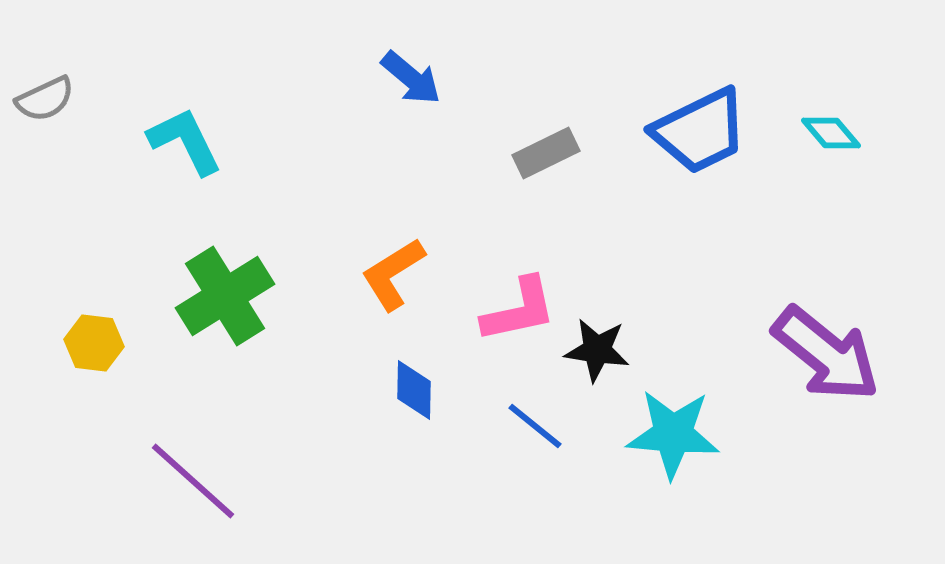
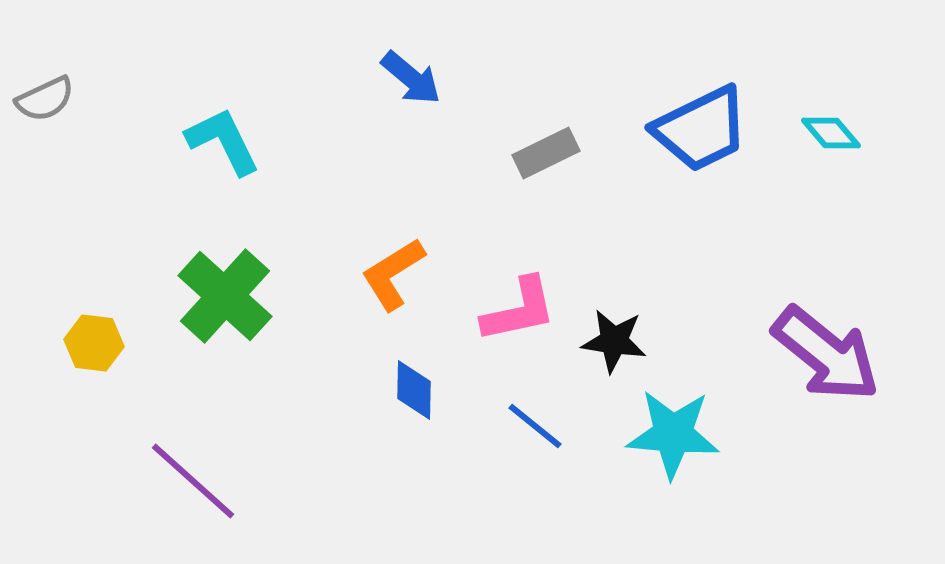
blue trapezoid: moved 1 px right, 2 px up
cyan L-shape: moved 38 px right
green cross: rotated 16 degrees counterclockwise
black star: moved 17 px right, 9 px up
